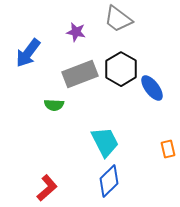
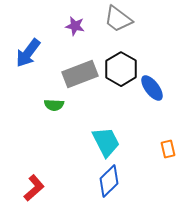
purple star: moved 1 px left, 6 px up
cyan trapezoid: moved 1 px right
red L-shape: moved 13 px left
